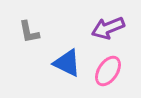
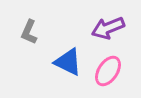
gray L-shape: rotated 35 degrees clockwise
blue triangle: moved 1 px right, 1 px up
